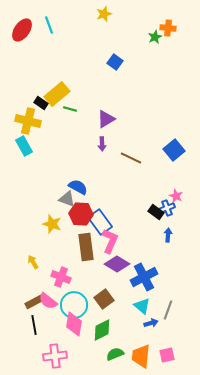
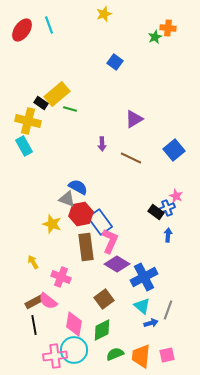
purple triangle at (106, 119): moved 28 px right
red hexagon at (81, 214): rotated 15 degrees counterclockwise
cyan circle at (74, 305): moved 45 px down
